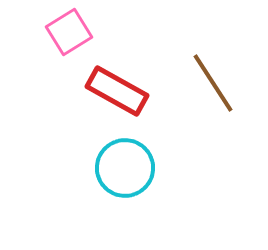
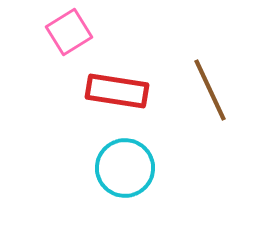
brown line: moved 3 px left, 7 px down; rotated 8 degrees clockwise
red rectangle: rotated 20 degrees counterclockwise
